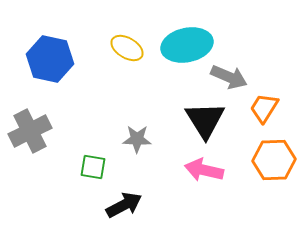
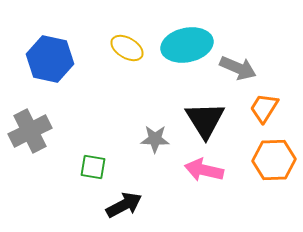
gray arrow: moved 9 px right, 9 px up
gray star: moved 18 px right
